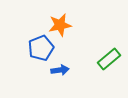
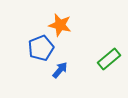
orange star: rotated 25 degrees clockwise
blue arrow: rotated 42 degrees counterclockwise
